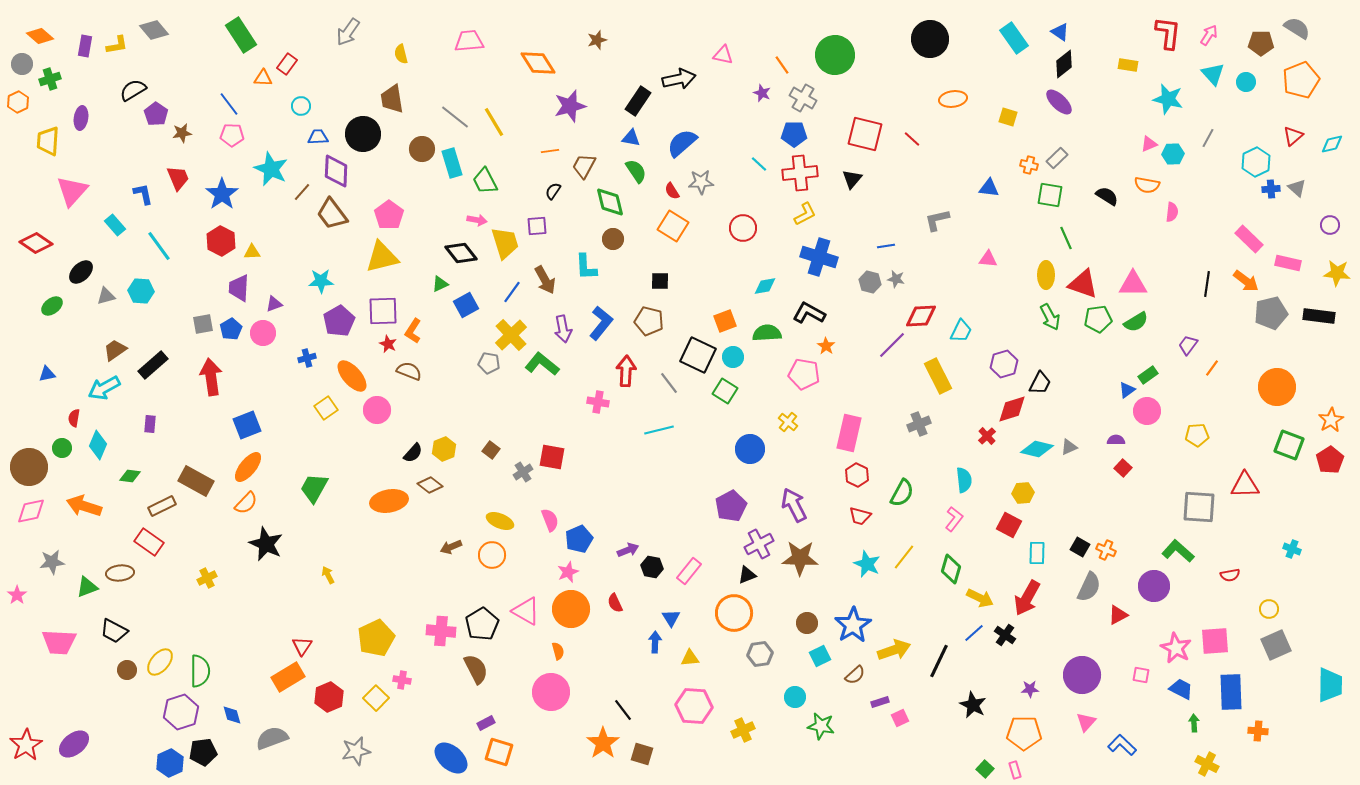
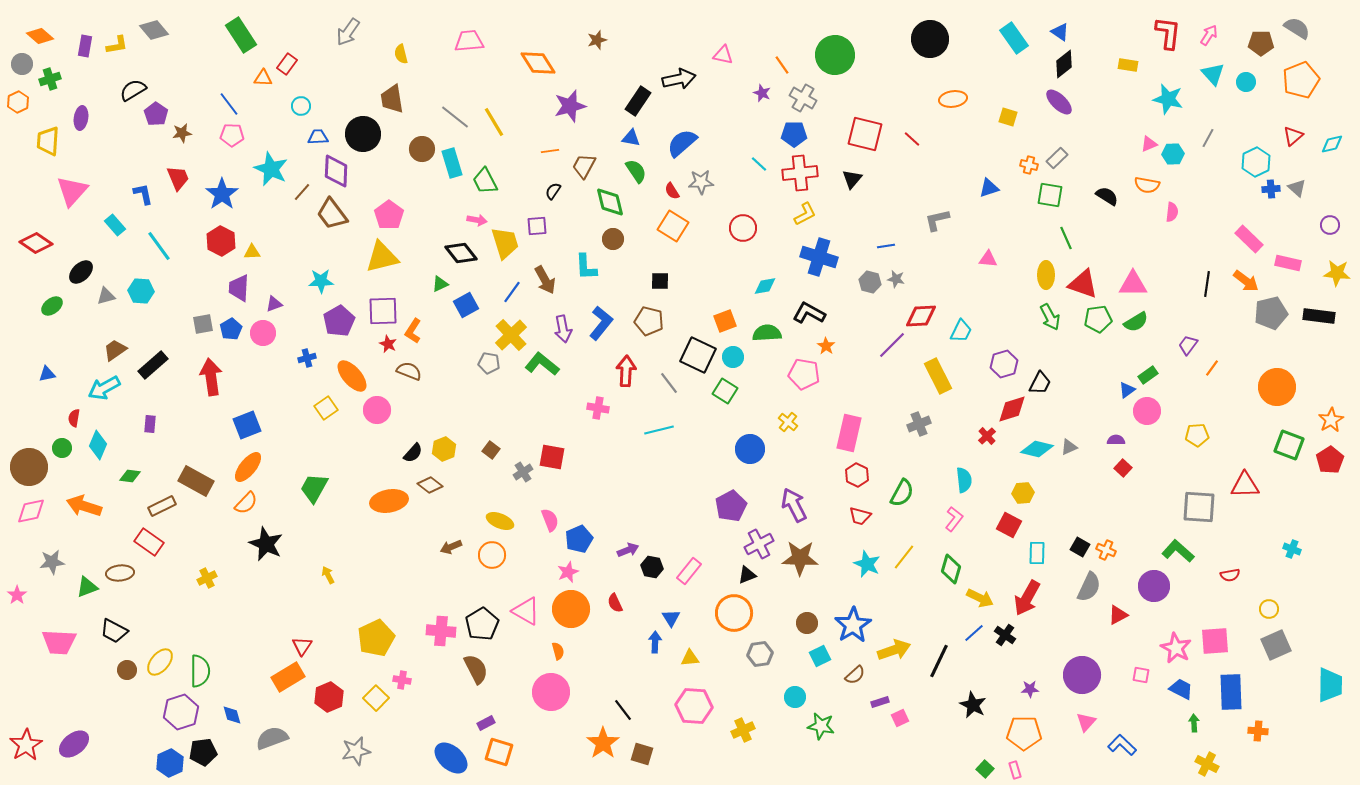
blue triangle at (989, 188): rotated 25 degrees counterclockwise
pink cross at (598, 402): moved 6 px down
